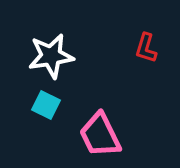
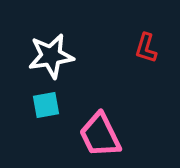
cyan square: rotated 36 degrees counterclockwise
